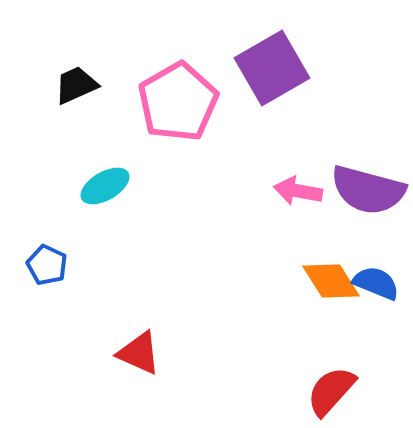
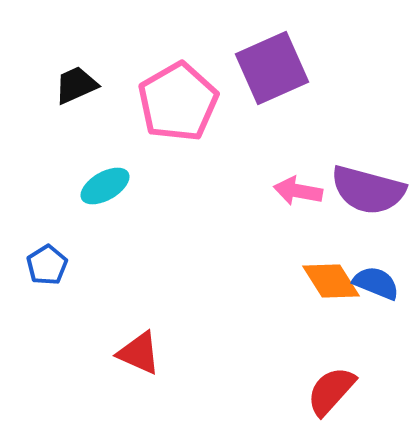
purple square: rotated 6 degrees clockwise
blue pentagon: rotated 15 degrees clockwise
